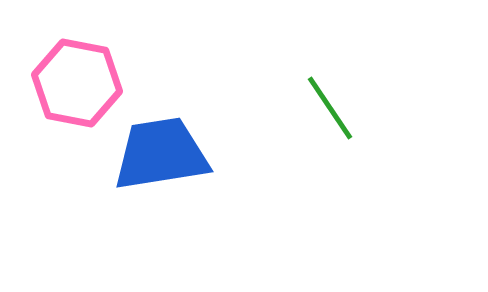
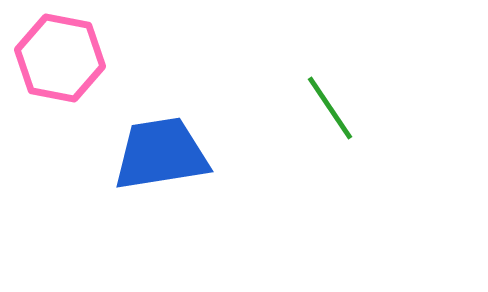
pink hexagon: moved 17 px left, 25 px up
